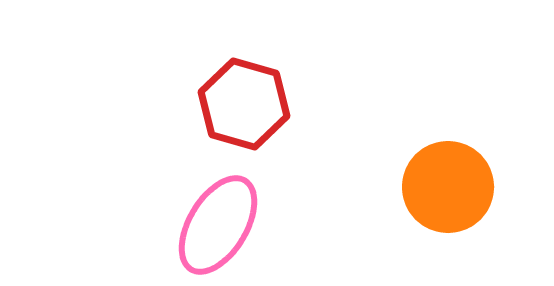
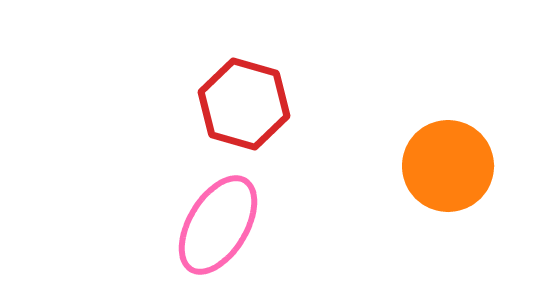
orange circle: moved 21 px up
